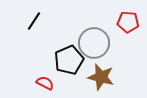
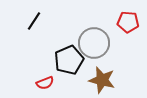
brown star: moved 1 px right, 3 px down
red semicircle: rotated 132 degrees clockwise
